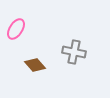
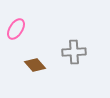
gray cross: rotated 15 degrees counterclockwise
